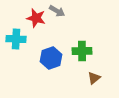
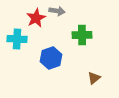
gray arrow: rotated 21 degrees counterclockwise
red star: rotated 30 degrees clockwise
cyan cross: moved 1 px right
green cross: moved 16 px up
